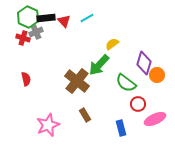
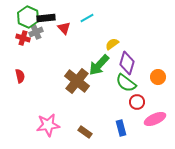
red triangle: moved 7 px down
purple diamond: moved 17 px left
orange circle: moved 1 px right, 2 px down
red semicircle: moved 6 px left, 3 px up
red circle: moved 1 px left, 2 px up
brown rectangle: moved 17 px down; rotated 24 degrees counterclockwise
pink star: rotated 15 degrees clockwise
